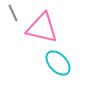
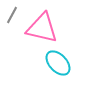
gray line: moved 1 px left, 2 px down; rotated 54 degrees clockwise
